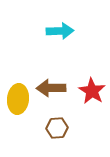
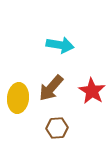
cyan arrow: moved 14 px down; rotated 12 degrees clockwise
brown arrow: rotated 48 degrees counterclockwise
yellow ellipse: moved 1 px up
